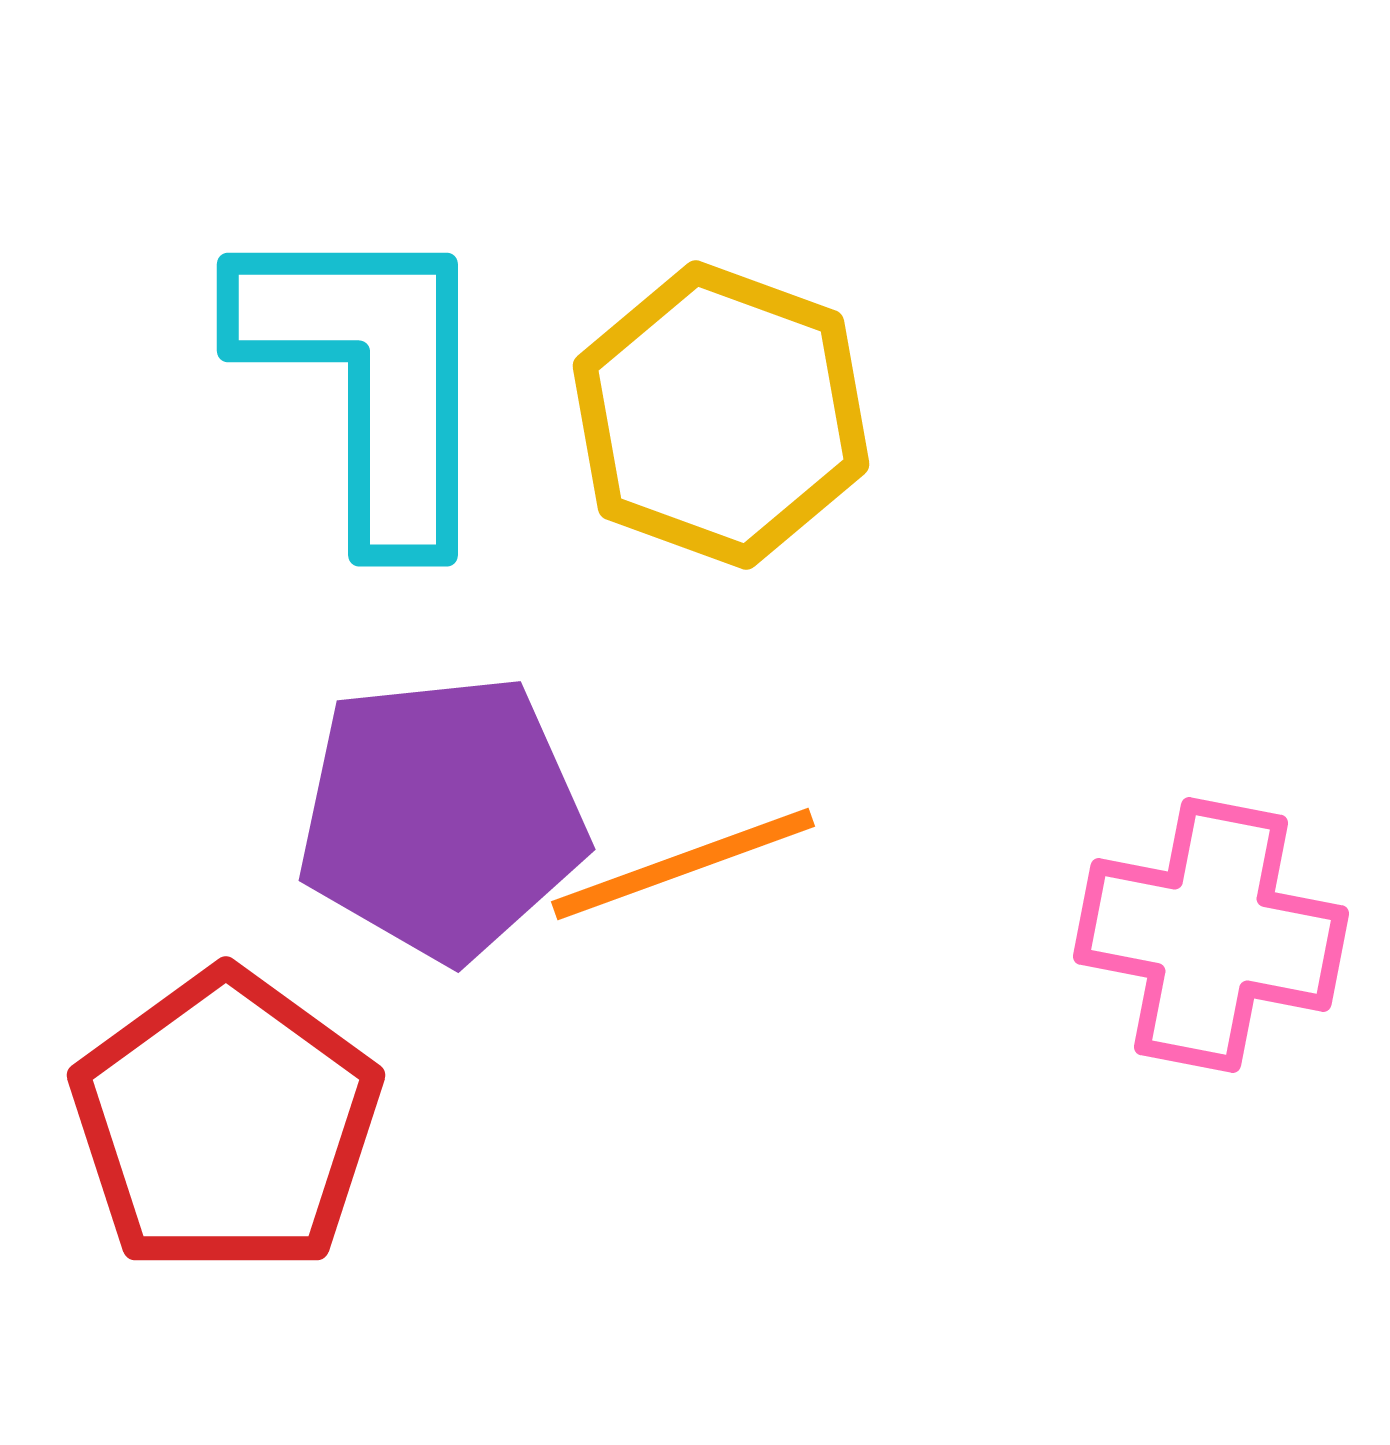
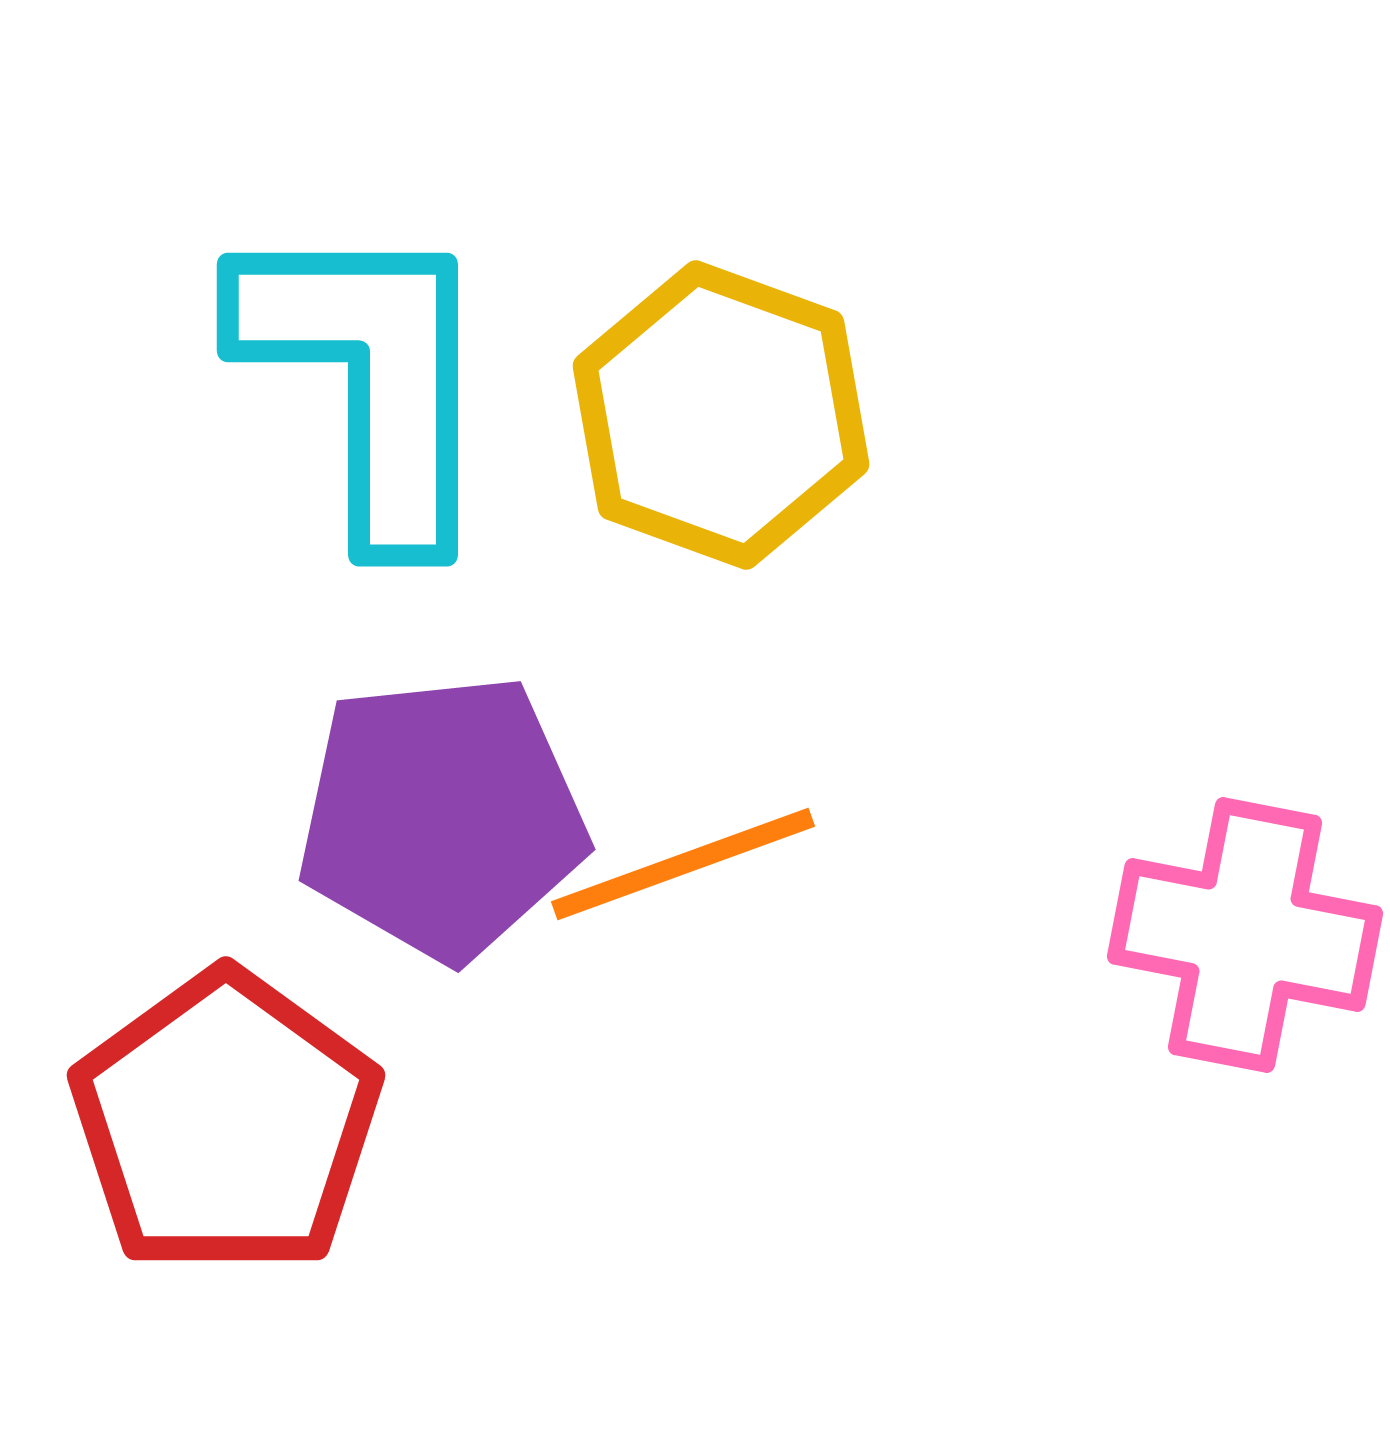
pink cross: moved 34 px right
